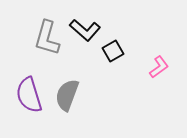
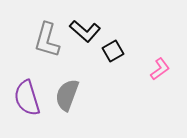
black L-shape: moved 1 px down
gray L-shape: moved 2 px down
pink L-shape: moved 1 px right, 2 px down
purple semicircle: moved 2 px left, 3 px down
